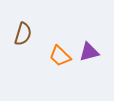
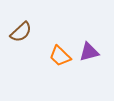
brown semicircle: moved 2 px left, 2 px up; rotated 30 degrees clockwise
